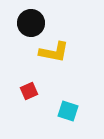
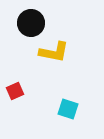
red square: moved 14 px left
cyan square: moved 2 px up
